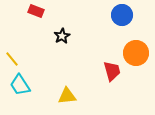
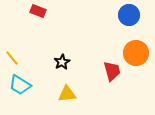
red rectangle: moved 2 px right
blue circle: moved 7 px right
black star: moved 26 px down
yellow line: moved 1 px up
cyan trapezoid: rotated 25 degrees counterclockwise
yellow triangle: moved 2 px up
